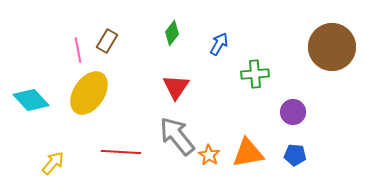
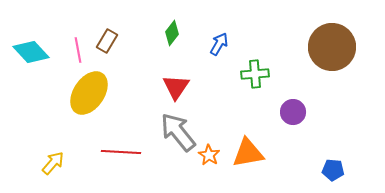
cyan diamond: moved 48 px up
gray arrow: moved 1 px right, 4 px up
blue pentagon: moved 38 px right, 15 px down
